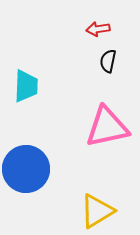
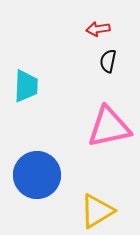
pink triangle: moved 2 px right
blue circle: moved 11 px right, 6 px down
